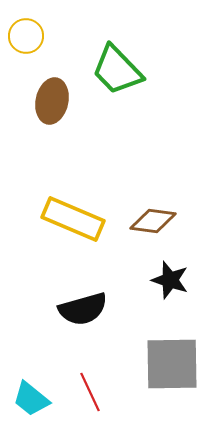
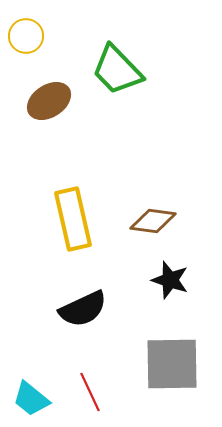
brown ellipse: moved 3 px left; rotated 45 degrees clockwise
yellow rectangle: rotated 54 degrees clockwise
black semicircle: rotated 9 degrees counterclockwise
